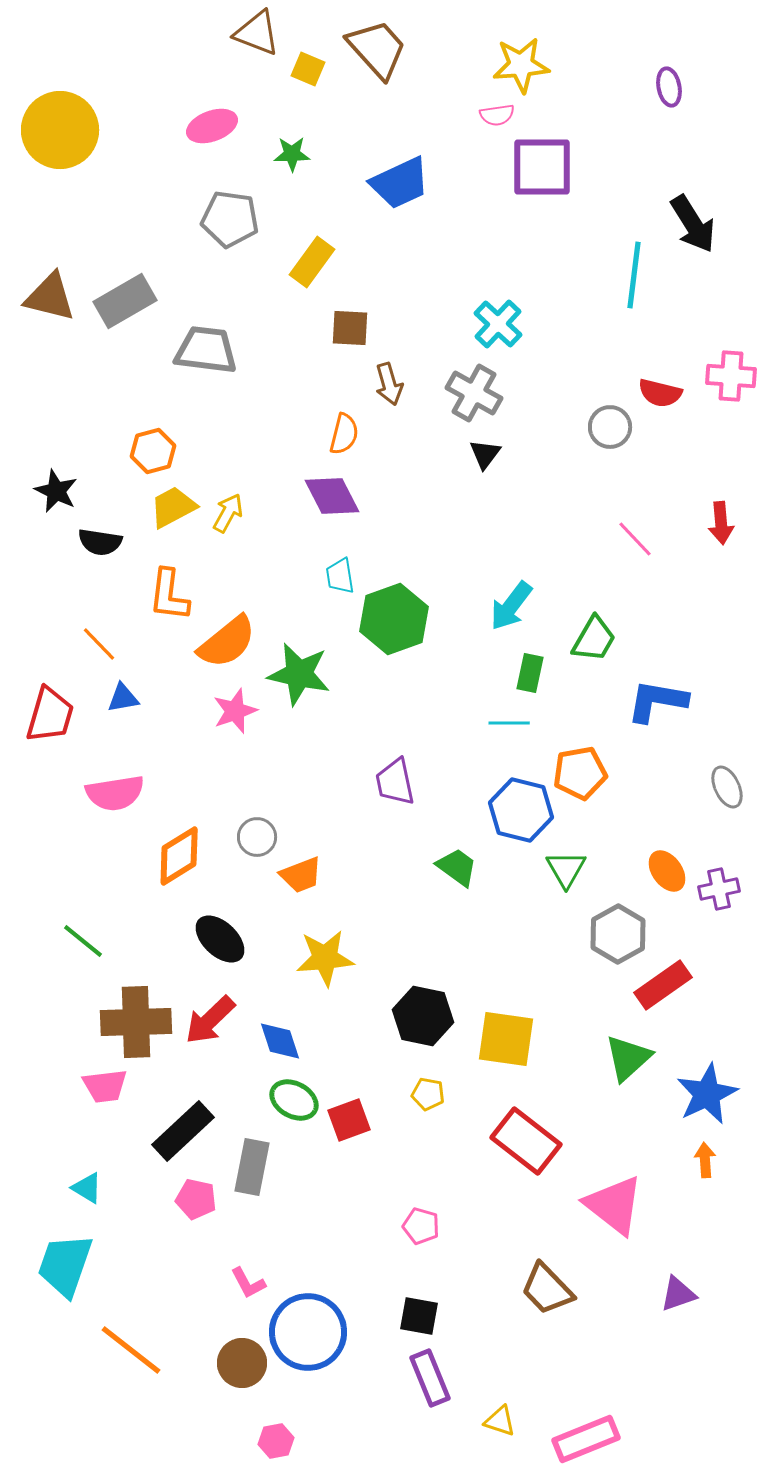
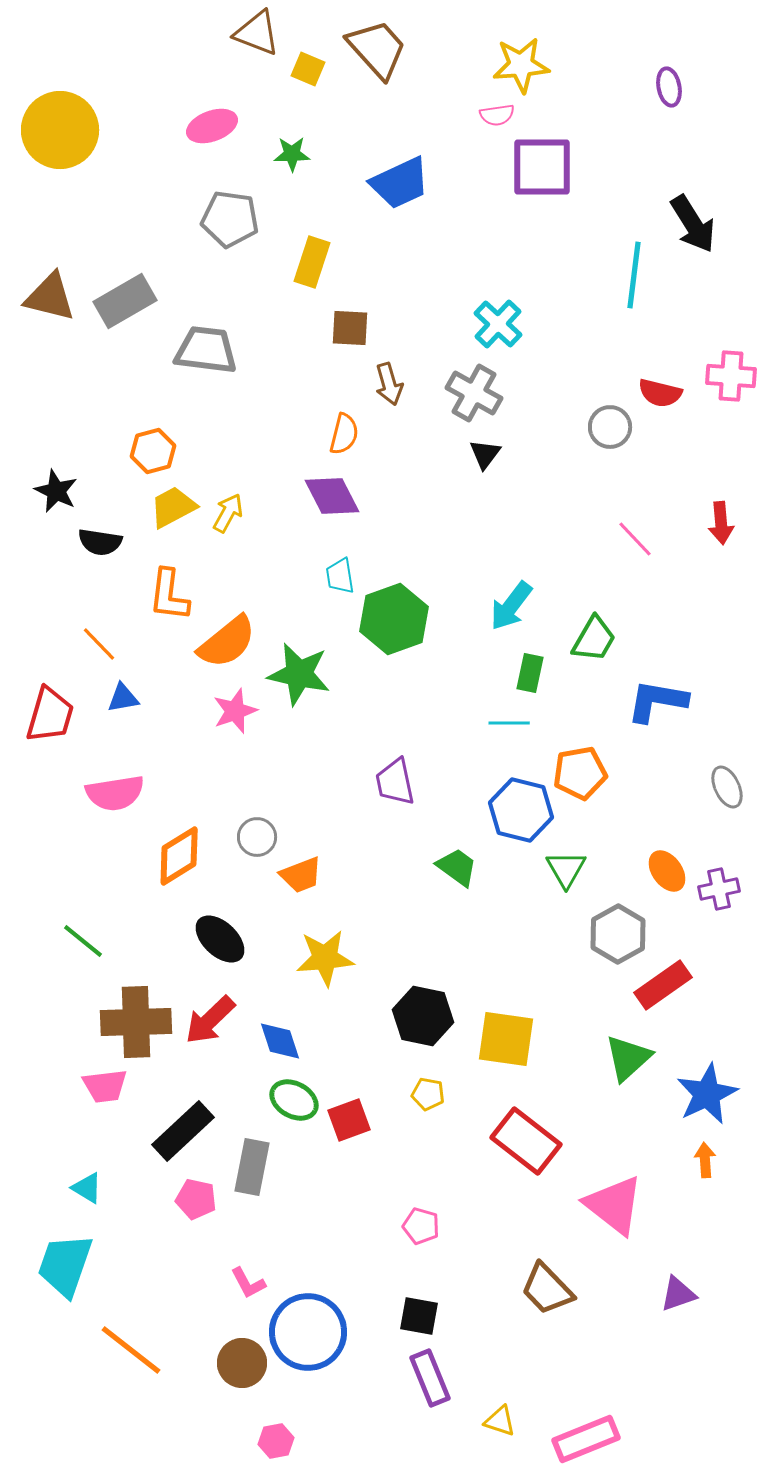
yellow rectangle at (312, 262): rotated 18 degrees counterclockwise
